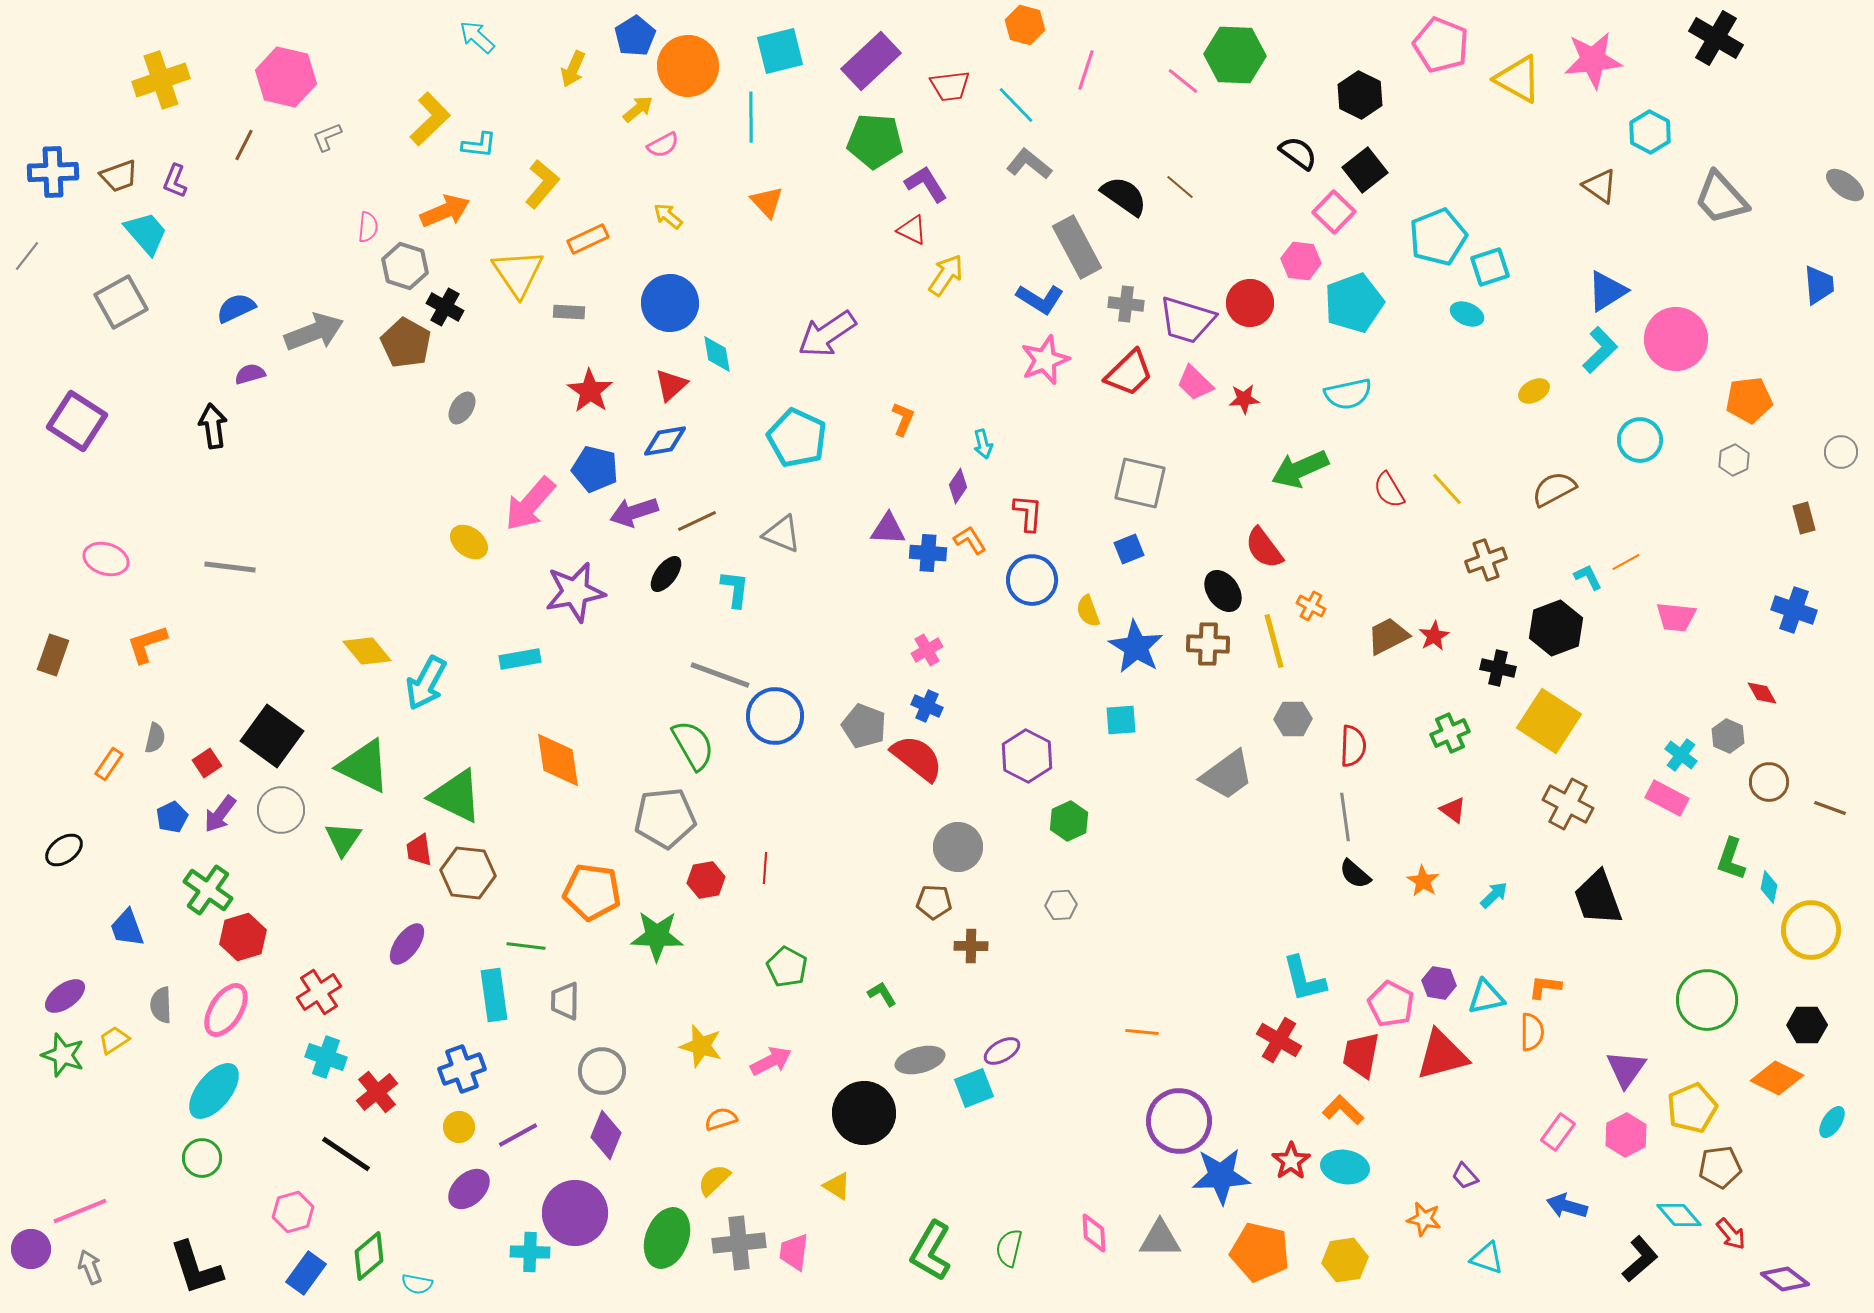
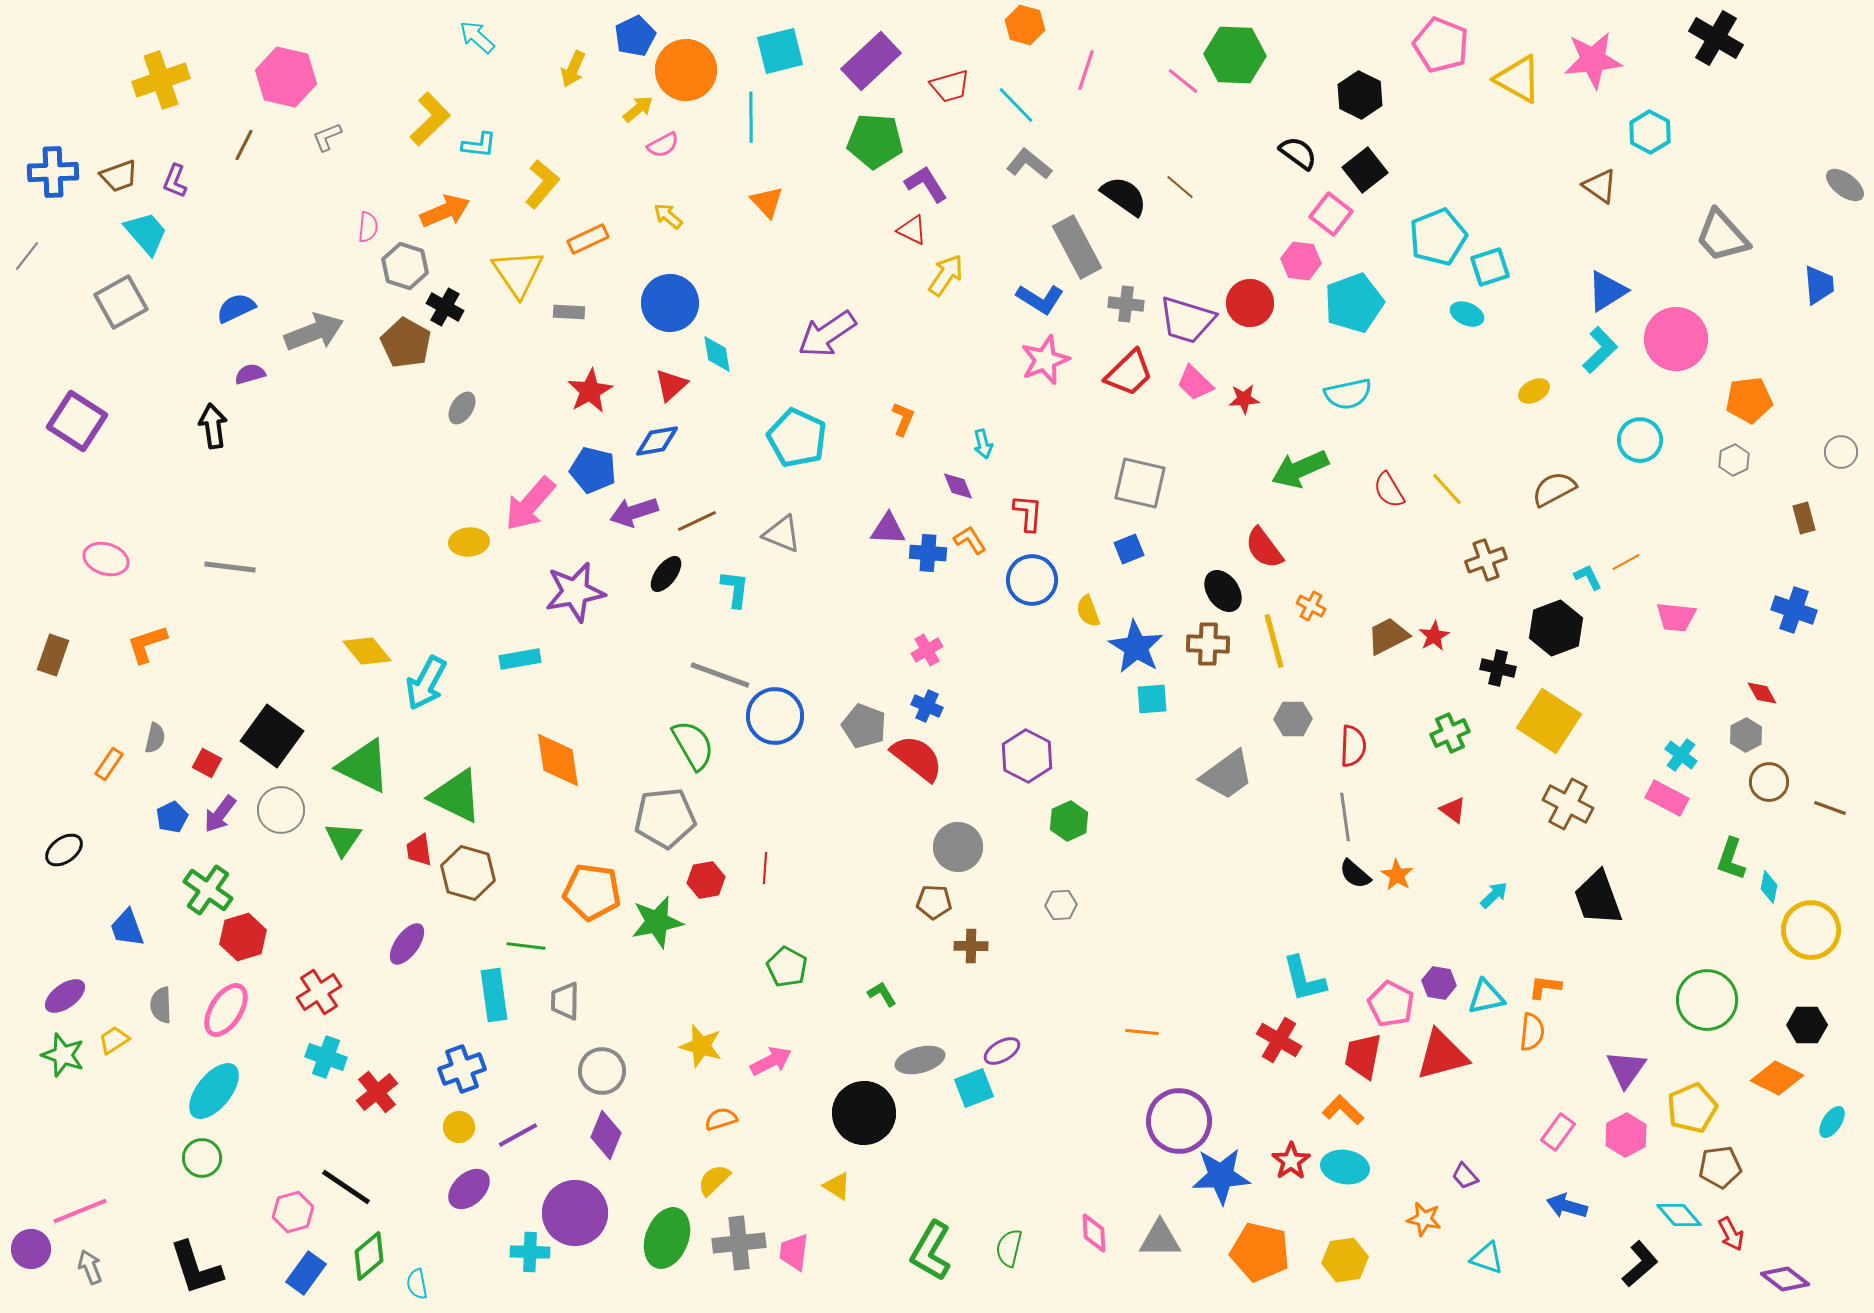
blue pentagon at (635, 36): rotated 6 degrees clockwise
orange circle at (688, 66): moved 2 px left, 4 px down
red trapezoid at (950, 86): rotated 9 degrees counterclockwise
gray trapezoid at (1721, 198): moved 1 px right, 38 px down
pink square at (1334, 212): moved 3 px left, 2 px down; rotated 6 degrees counterclockwise
red star at (590, 391): rotated 9 degrees clockwise
blue diamond at (665, 441): moved 8 px left
blue pentagon at (595, 469): moved 2 px left, 1 px down
purple diamond at (958, 486): rotated 56 degrees counterclockwise
yellow ellipse at (469, 542): rotated 42 degrees counterclockwise
cyan square at (1121, 720): moved 31 px right, 21 px up
gray hexagon at (1728, 736): moved 18 px right, 1 px up; rotated 8 degrees clockwise
red square at (207, 763): rotated 28 degrees counterclockwise
brown hexagon at (468, 873): rotated 10 degrees clockwise
orange star at (1423, 881): moved 26 px left, 6 px up
green star at (657, 936): moved 14 px up; rotated 14 degrees counterclockwise
orange semicircle at (1532, 1032): rotated 6 degrees clockwise
red trapezoid at (1361, 1055): moved 2 px right, 1 px down
black line at (346, 1154): moved 33 px down
red arrow at (1731, 1234): rotated 12 degrees clockwise
black L-shape at (1640, 1259): moved 5 px down
cyan semicircle at (417, 1284): rotated 68 degrees clockwise
